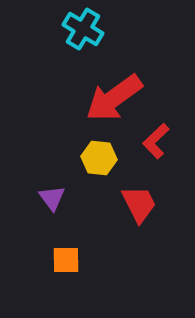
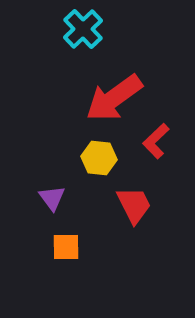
cyan cross: rotated 15 degrees clockwise
red trapezoid: moved 5 px left, 1 px down
orange square: moved 13 px up
